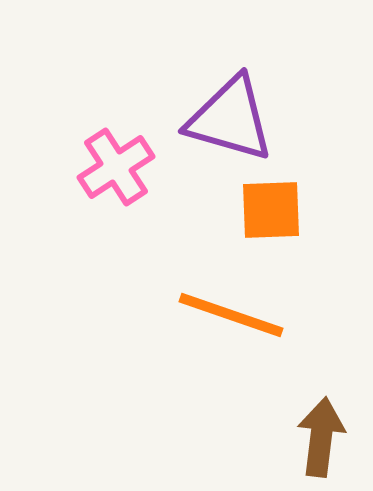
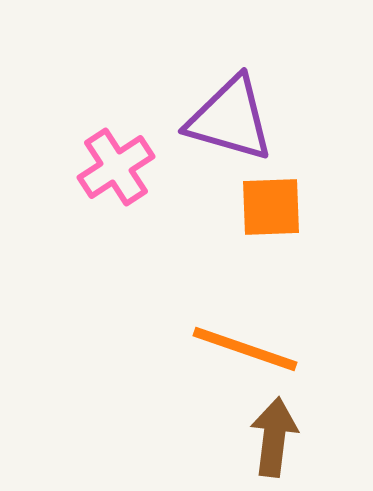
orange square: moved 3 px up
orange line: moved 14 px right, 34 px down
brown arrow: moved 47 px left
